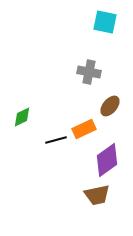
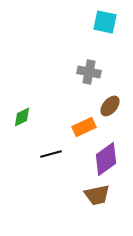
orange rectangle: moved 2 px up
black line: moved 5 px left, 14 px down
purple diamond: moved 1 px left, 1 px up
